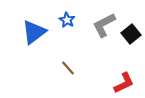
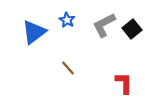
black square: moved 1 px right, 5 px up
red L-shape: rotated 65 degrees counterclockwise
